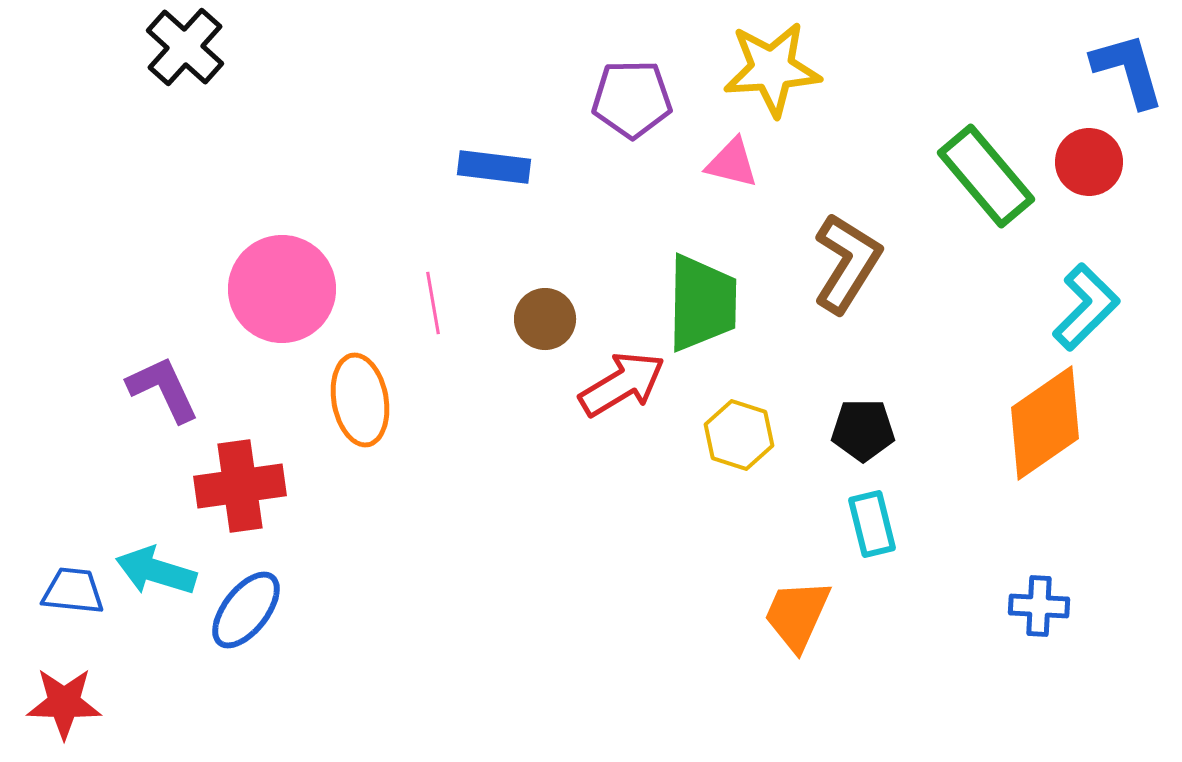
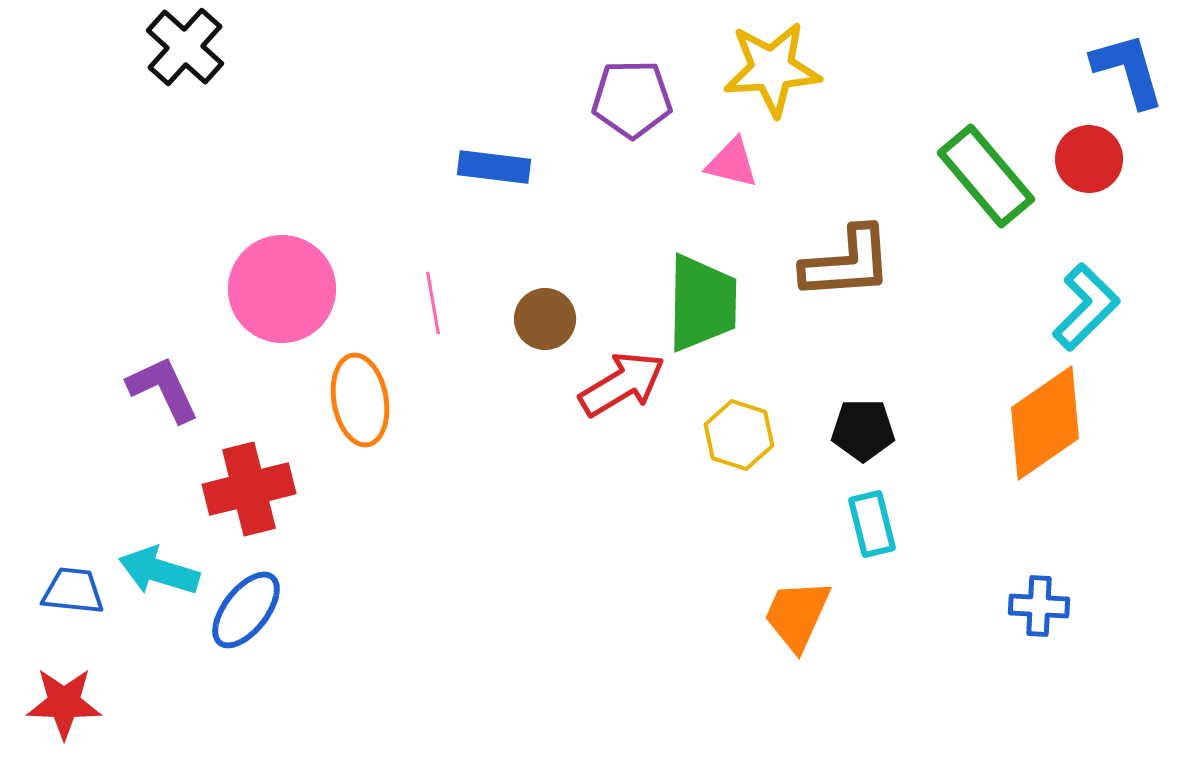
red circle: moved 3 px up
brown L-shape: rotated 54 degrees clockwise
red cross: moved 9 px right, 3 px down; rotated 6 degrees counterclockwise
cyan arrow: moved 3 px right
